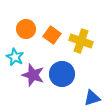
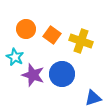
blue triangle: moved 1 px right
